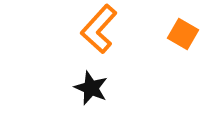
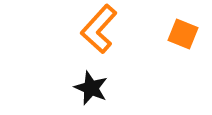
orange square: rotated 8 degrees counterclockwise
